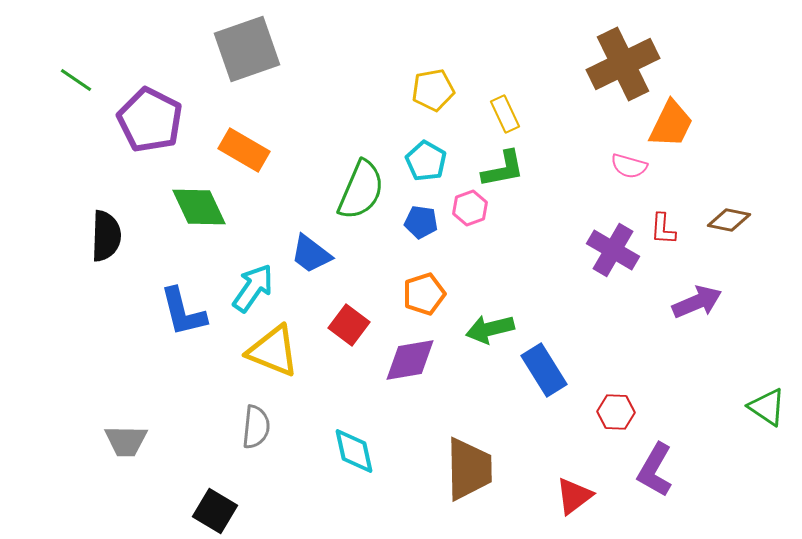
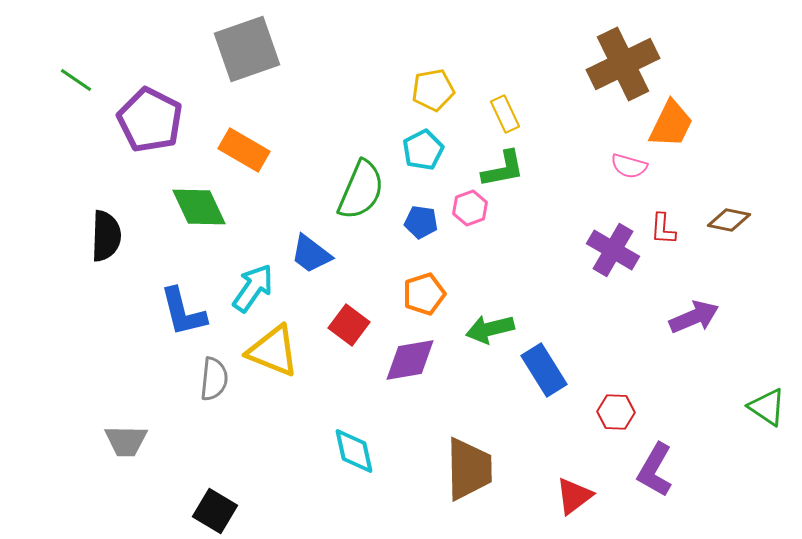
cyan pentagon: moved 3 px left, 11 px up; rotated 15 degrees clockwise
purple arrow: moved 3 px left, 15 px down
gray semicircle: moved 42 px left, 48 px up
